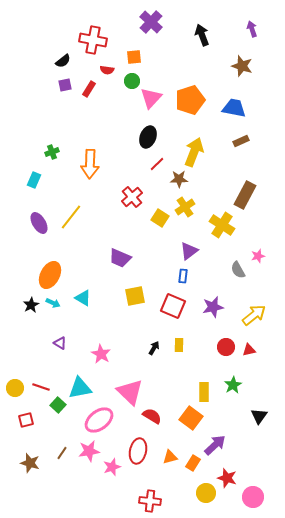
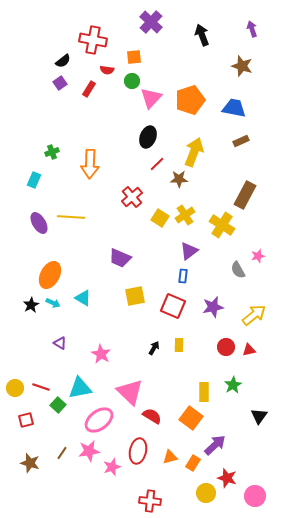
purple square at (65, 85): moved 5 px left, 2 px up; rotated 24 degrees counterclockwise
yellow cross at (185, 207): moved 8 px down
yellow line at (71, 217): rotated 56 degrees clockwise
pink circle at (253, 497): moved 2 px right, 1 px up
